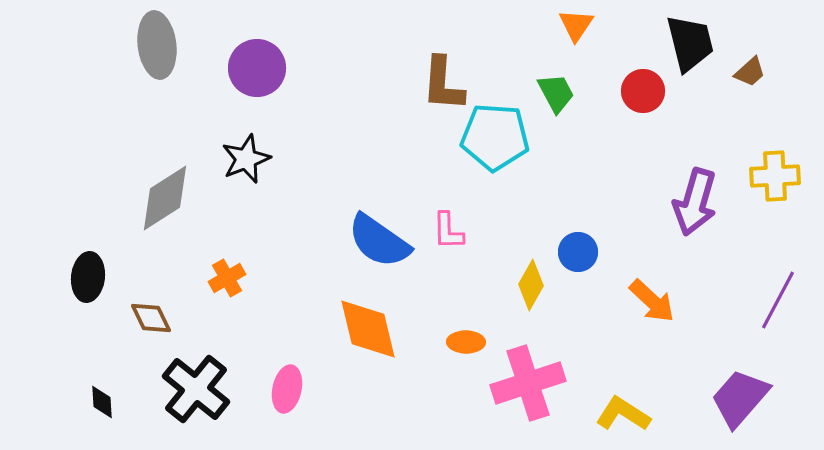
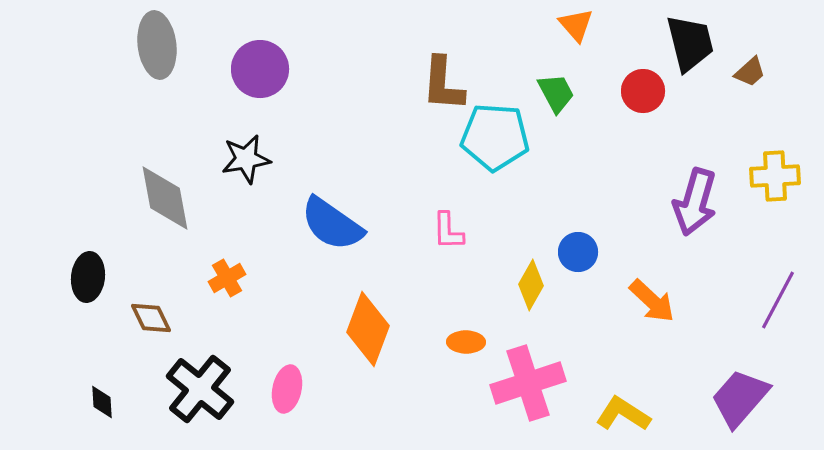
orange triangle: rotated 15 degrees counterclockwise
purple circle: moved 3 px right, 1 px down
black star: rotated 12 degrees clockwise
gray diamond: rotated 68 degrees counterclockwise
blue semicircle: moved 47 px left, 17 px up
orange diamond: rotated 34 degrees clockwise
black cross: moved 4 px right
